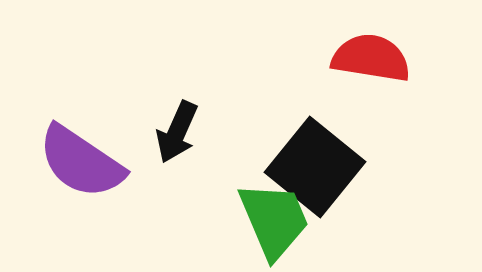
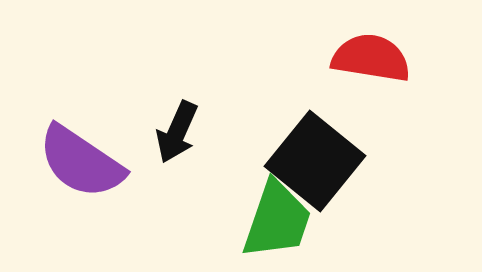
black square: moved 6 px up
green trapezoid: moved 3 px right; rotated 42 degrees clockwise
